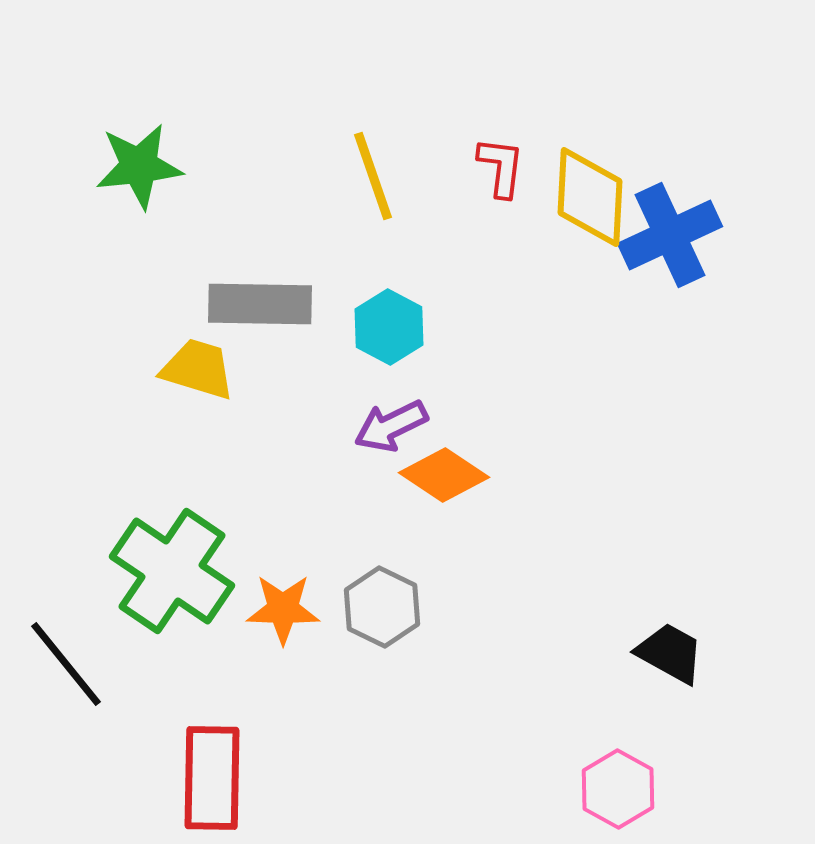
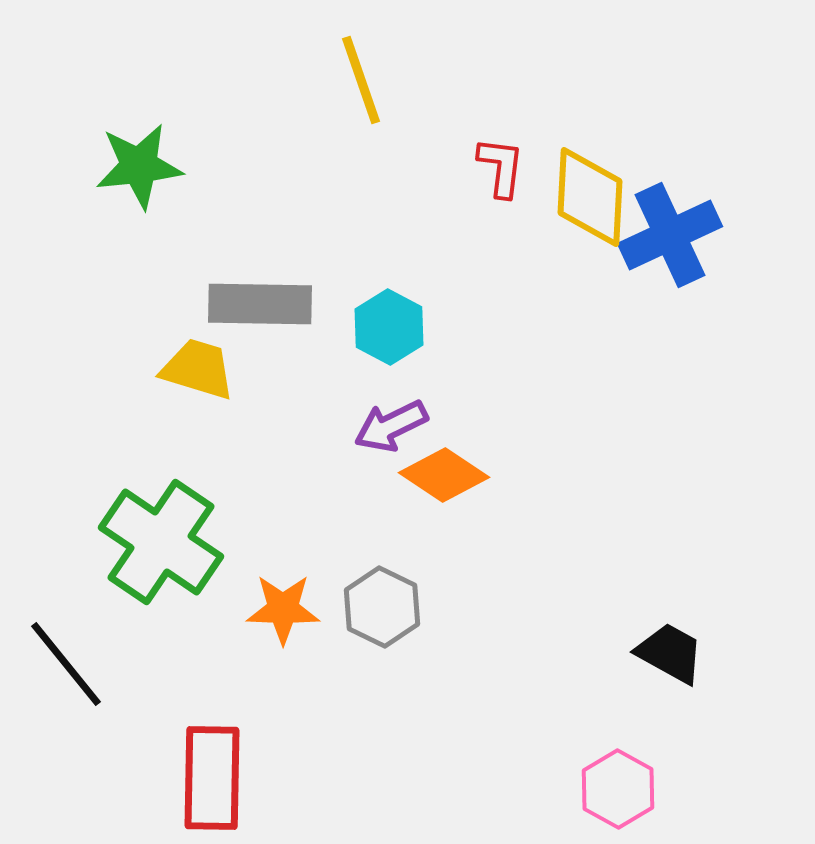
yellow line: moved 12 px left, 96 px up
green cross: moved 11 px left, 29 px up
